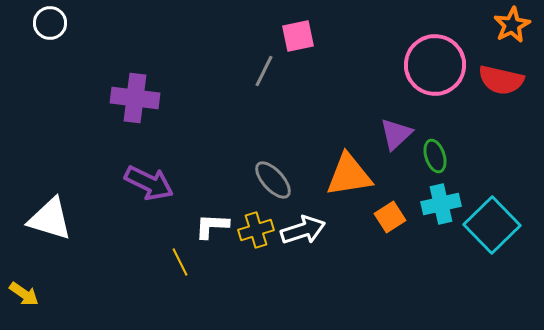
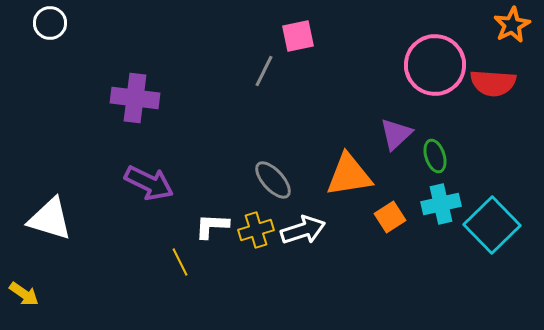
red semicircle: moved 8 px left, 3 px down; rotated 9 degrees counterclockwise
